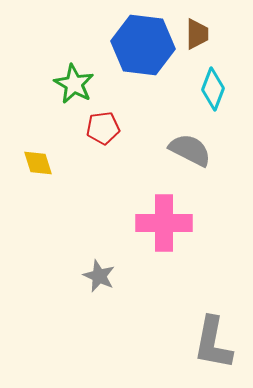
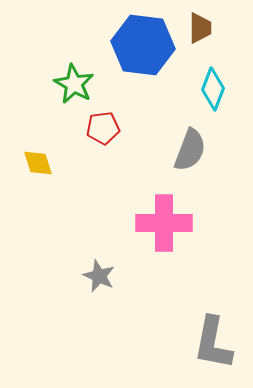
brown trapezoid: moved 3 px right, 6 px up
gray semicircle: rotated 84 degrees clockwise
